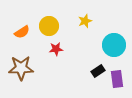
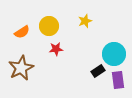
cyan circle: moved 9 px down
brown star: rotated 25 degrees counterclockwise
purple rectangle: moved 1 px right, 1 px down
